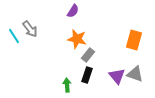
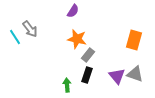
cyan line: moved 1 px right, 1 px down
